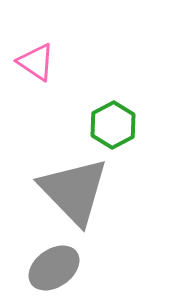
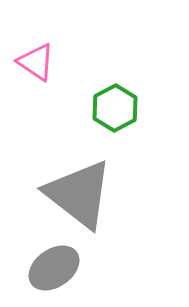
green hexagon: moved 2 px right, 17 px up
gray triangle: moved 5 px right, 3 px down; rotated 8 degrees counterclockwise
